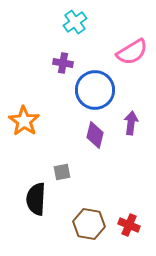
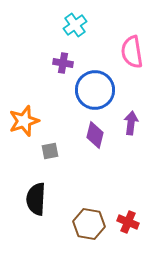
cyan cross: moved 3 px down
pink semicircle: rotated 112 degrees clockwise
orange star: rotated 20 degrees clockwise
gray square: moved 12 px left, 21 px up
red cross: moved 1 px left, 3 px up
